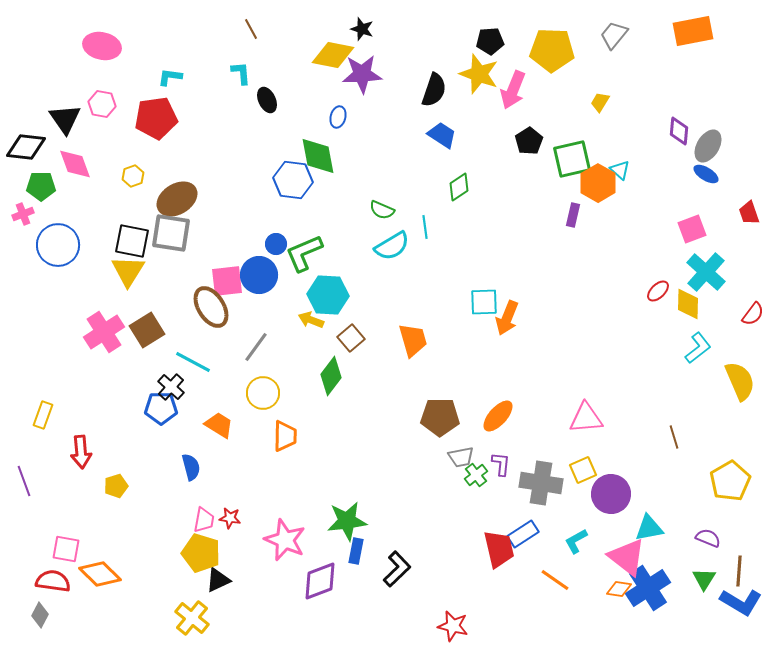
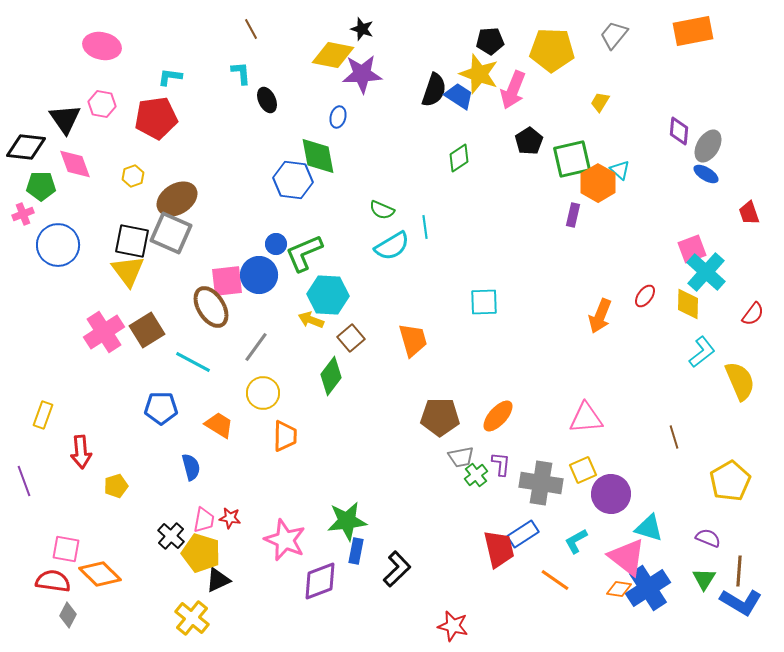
blue trapezoid at (442, 135): moved 17 px right, 39 px up
green diamond at (459, 187): moved 29 px up
pink square at (692, 229): moved 20 px down
gray square at (171, 233): rotated 15 degrees clockwise
yellow triangle at (128, 271): rotated 9 degrees counterclockwise
red ellipse at (658, 291): moved 13 px left, 5 px down; rotated 10 degrees counterclockwise
orange arrow at (507, 318): moved 93 px right, 2 px up
cyan L-shape at (698, 348): moved 4 px right, 4 px down
black cross at (171, 387): moved 149 px down
cyan triangle at (649, 528): rotated 28 degrees clockwise
gray diamond at (40, 615): moved 28 px right
